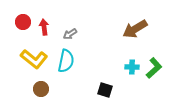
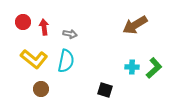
brown arrow: moved 4 px up
gray arrow: rotated 136 degrees counterclockwise
